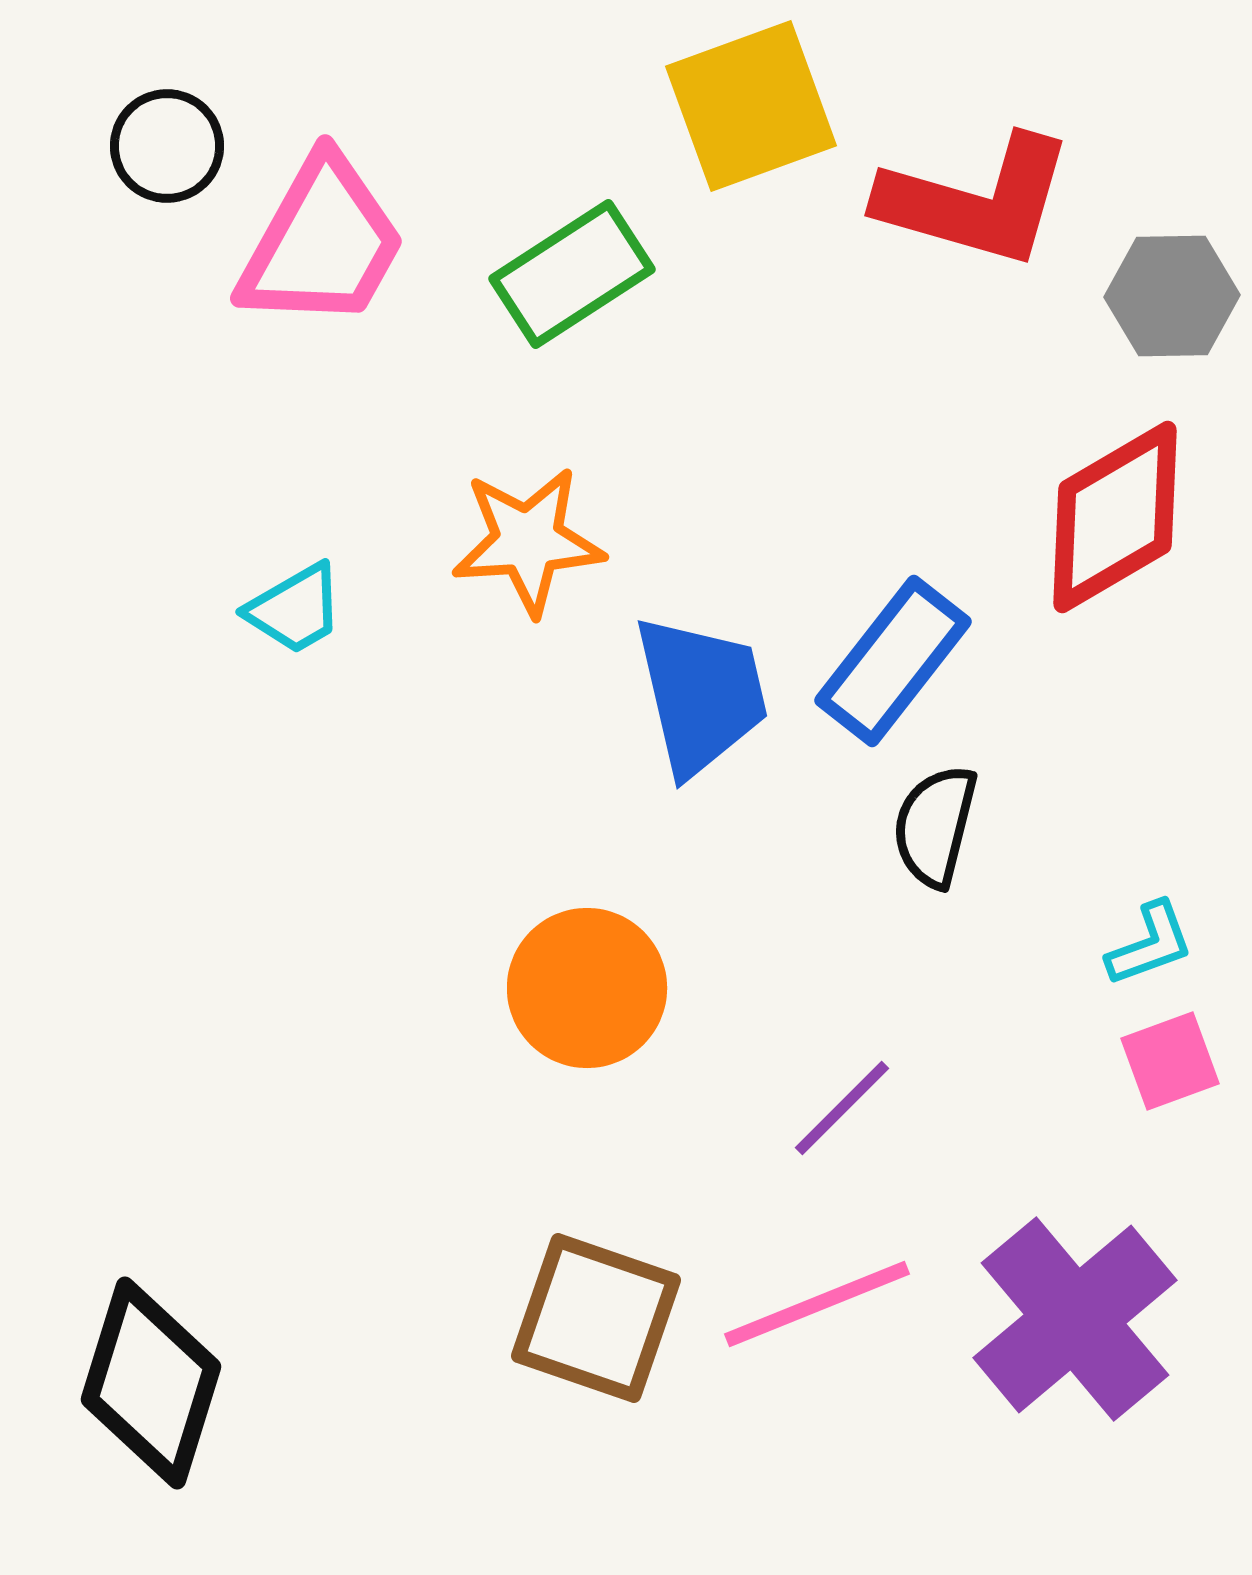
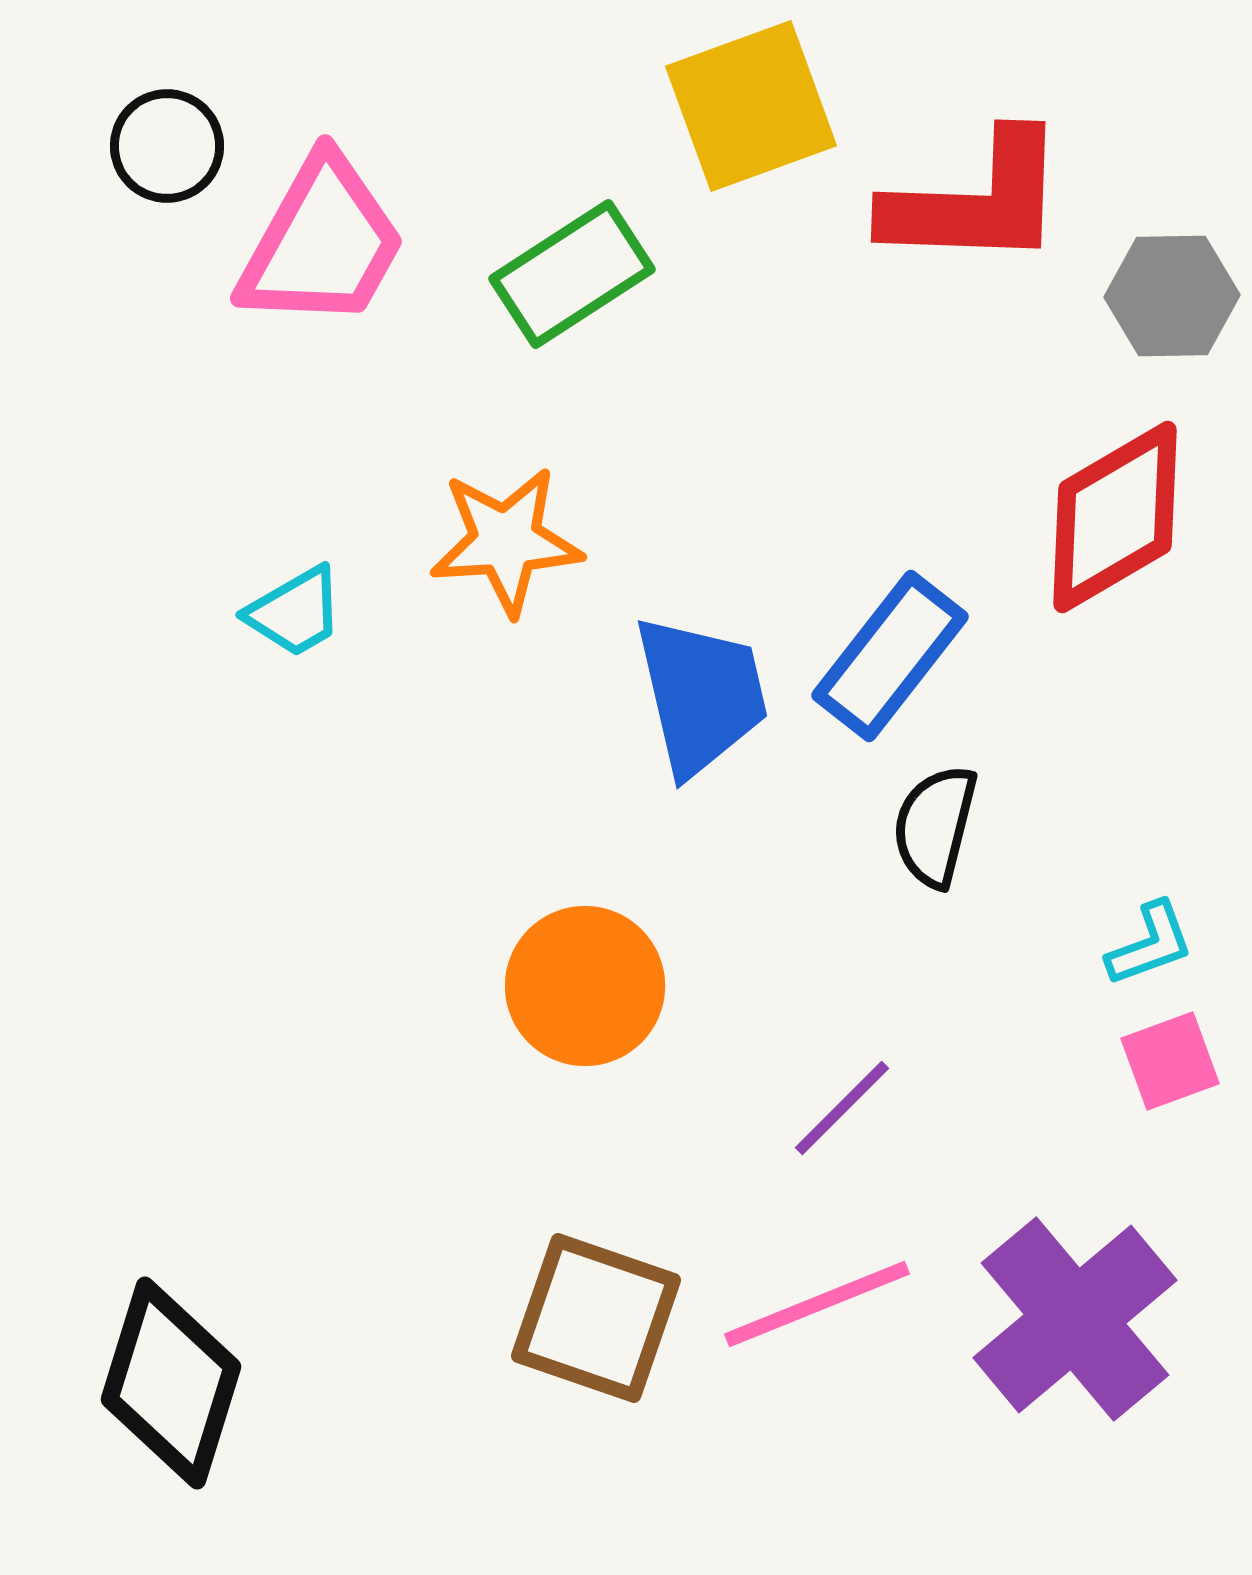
red L-shape: rotated 14 degrees counterclockwise
orange star: moved 22 px left
cyan trapezoid: moved 3 px down
blue rectangle: moved 3 px left, 5 px up
orange circle: moved 2 px left, 2 px up
black diamond: moved 20 px right
